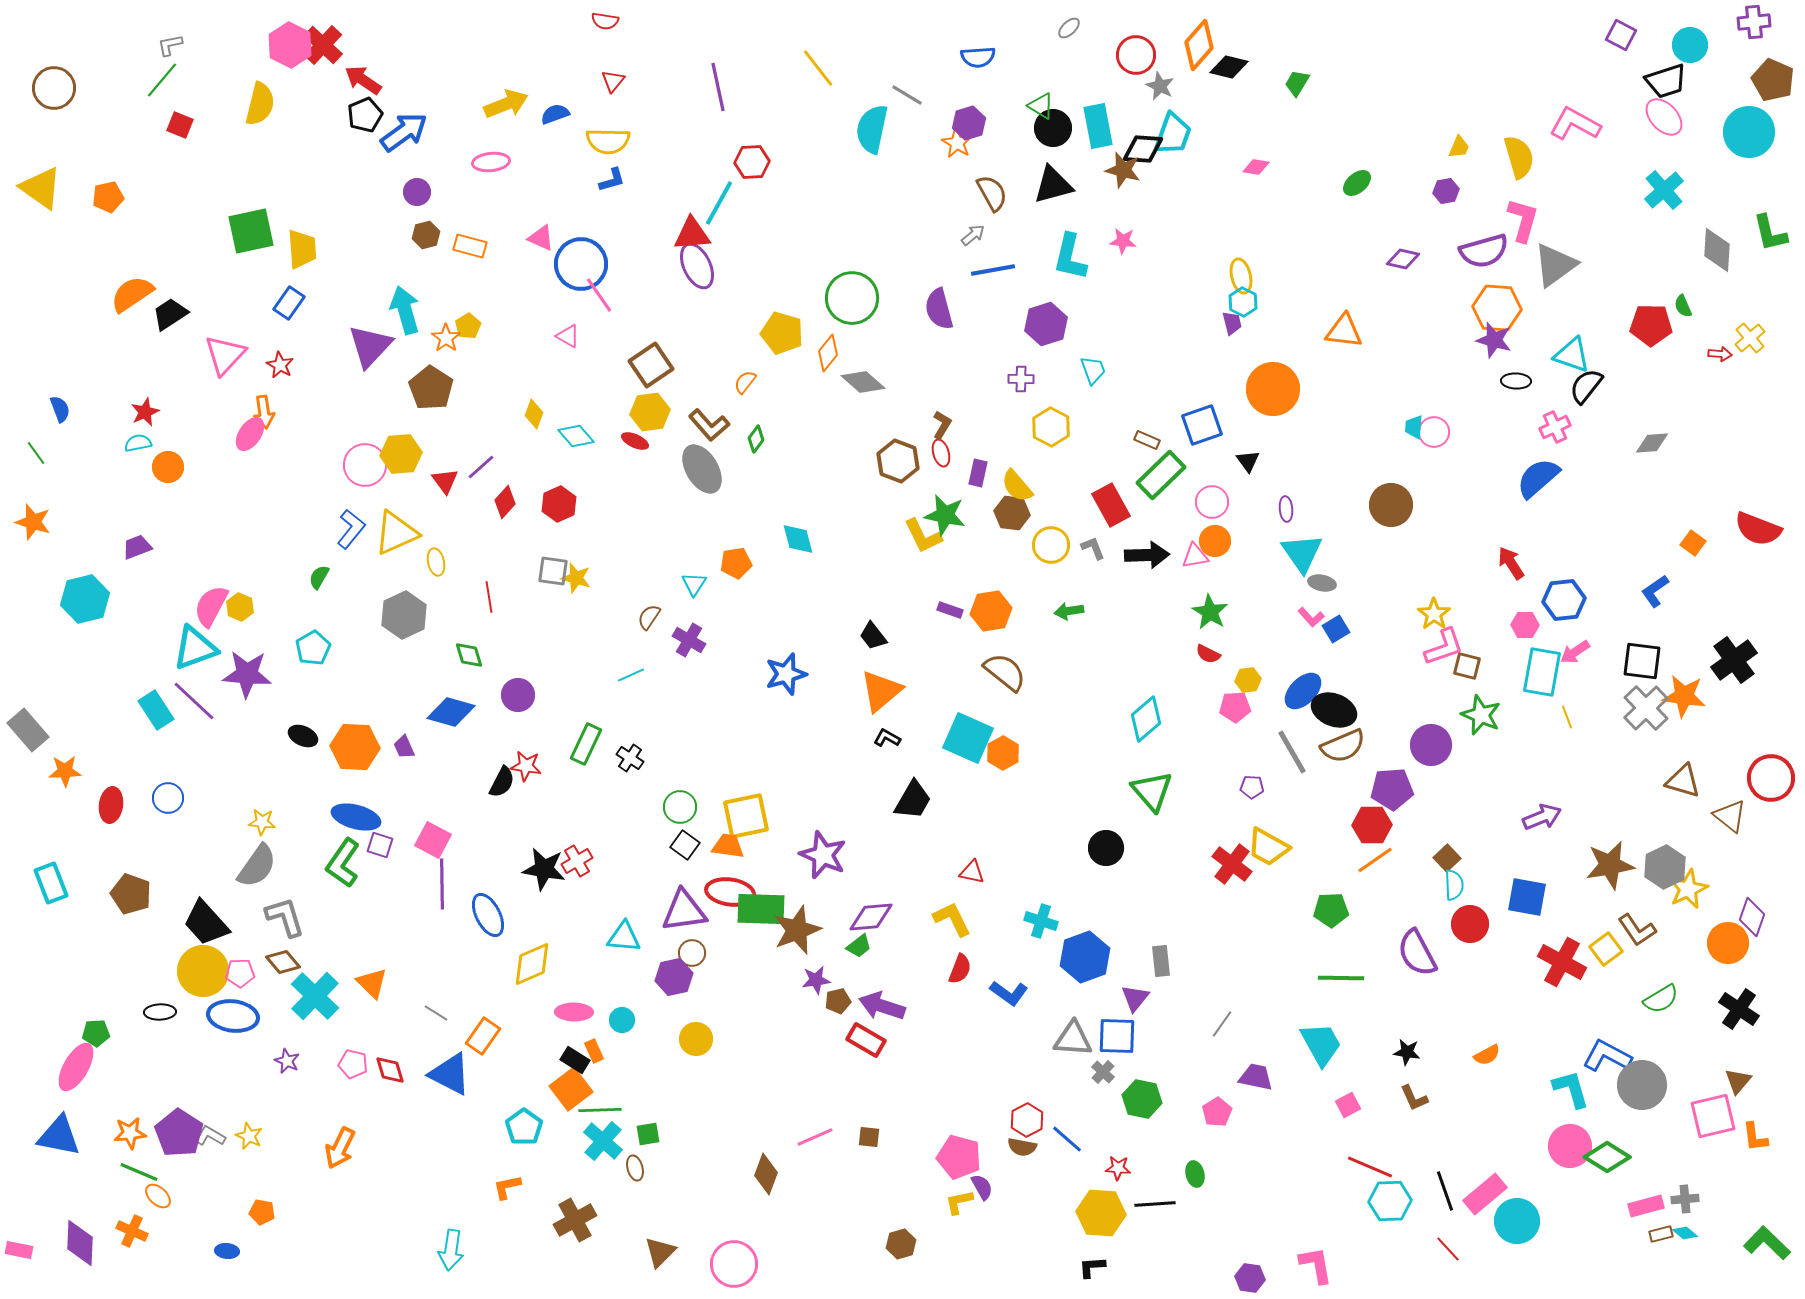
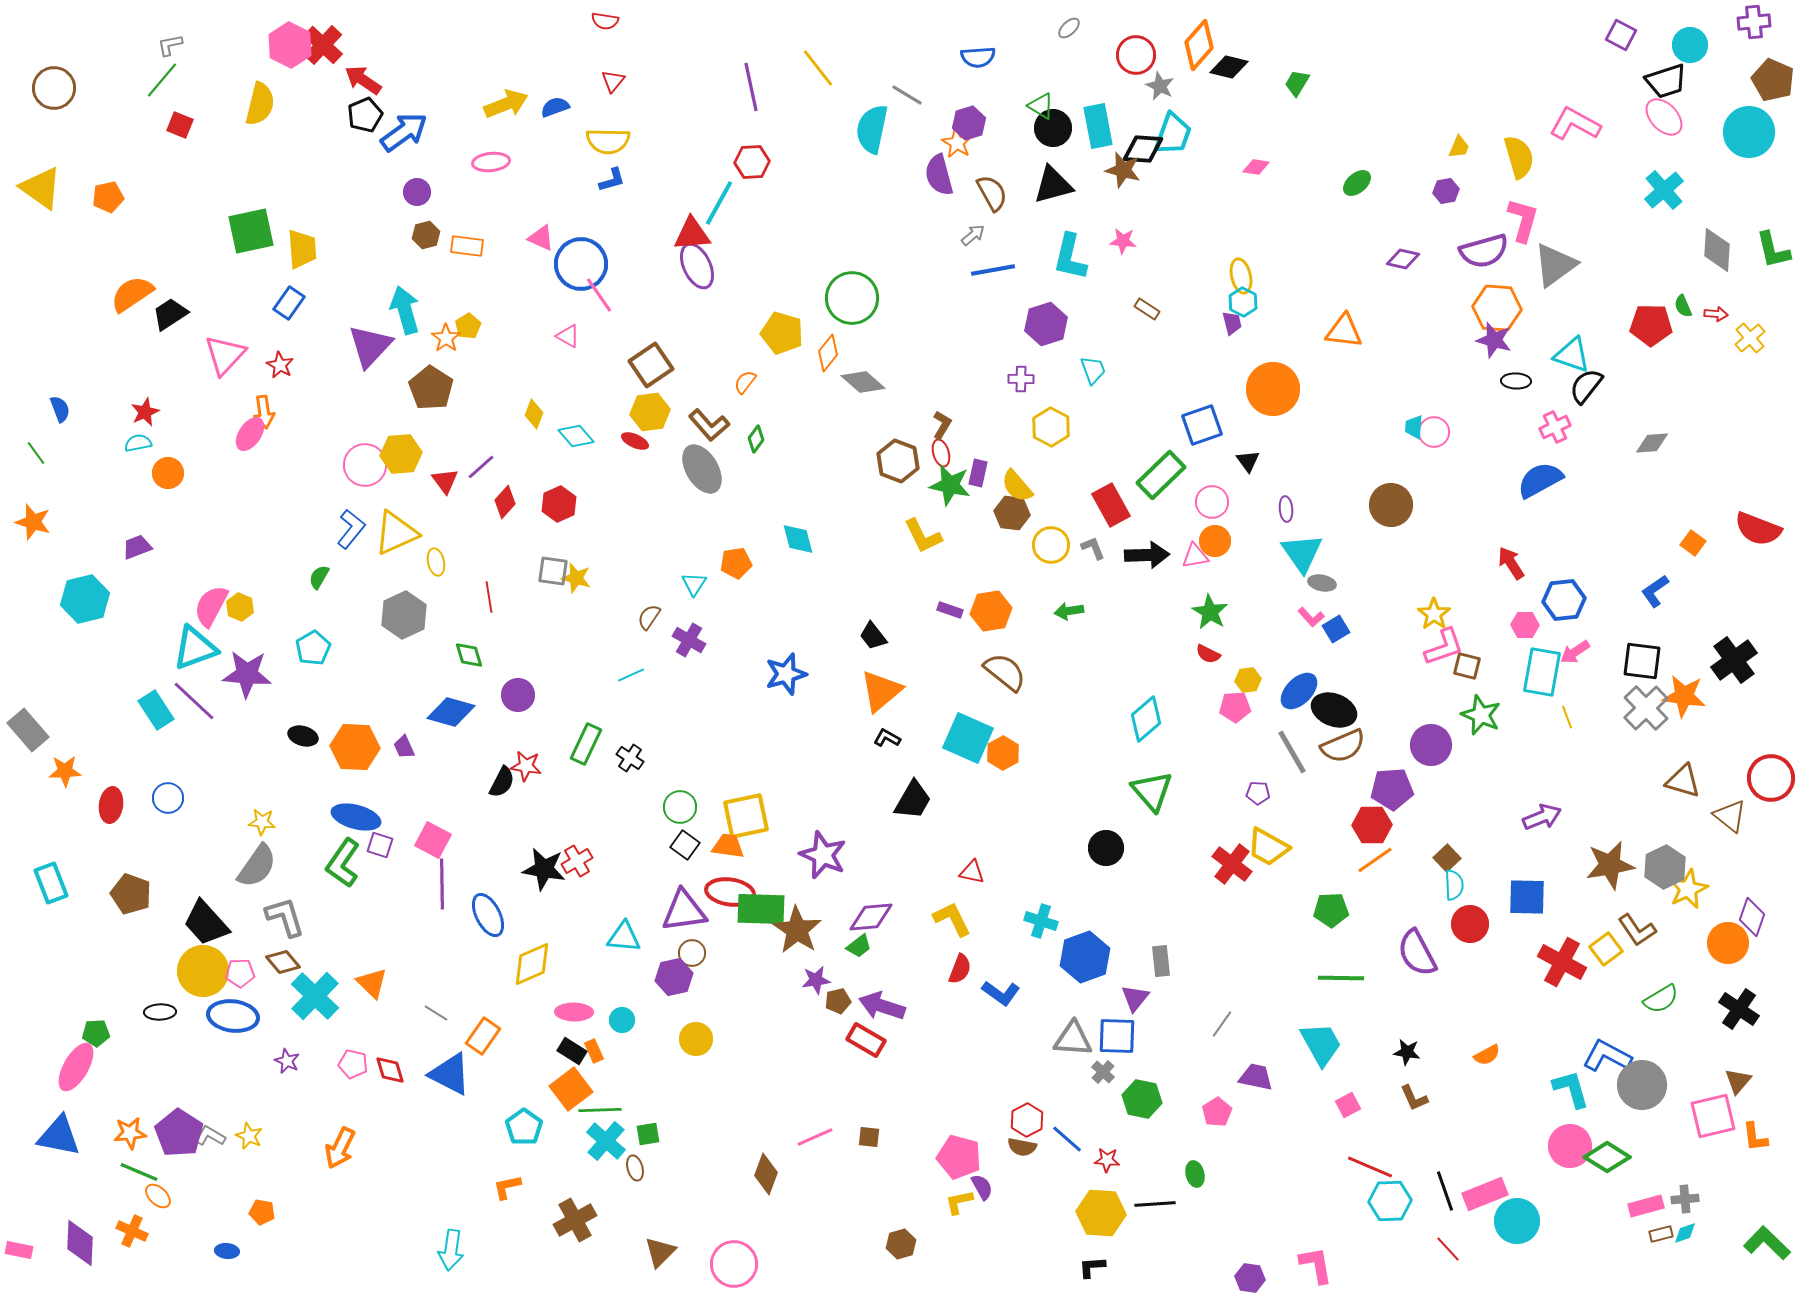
purple line at (718, 87): moved 33 px right
blue semicircle at (555, 114): moved 7 px up
green L-shape at (1770, 233): moved 3 px right, 17 px down
orange rectangle at (470, 246): moved 3 px left; rotated 8 degrees counterclockwise
purple semicircle at (939, 309): moved 134 px up
red arrow at (1720, 354): moved 4 px left, 40 px up
brown rectangle at (1147, 440): moved 131 px up; rotated 10 degrees clockwise
orange circle at (168, 467): moved 6 px down
blue semicircle at (1538, 478): moved 2 px right, 2 px down; rotated 12 degrees clockwise
green star at (945, 515): moved 5 px right, 30 px up
blue ellipse at (1303, 691): moved 4 px left
black ellipse at (303, 736): rotated 8 degrees counterclockwise
purple pentagon at (1252, 787): moved 6 px right, 6 px down
blue square at (1527, 897): rotated 9 degrees counterclockwise
brown star at (797, 930): rotated 18 degrees counterclockwise
blue L-shape at (1009, 993): moved 8 px left
black rectangle at (575, 1060): moved 3 px left, 9 px up
cyan cross at (603, 1141): moved 3 px right
red star at (1118, 1168): moved 11 px left, 8 px up
pink rectangle at (1485, 1194): rotated 18 degrees clockwise
cyan diamond at (1685, 1233): rotated 60 degrees counterclockwise
